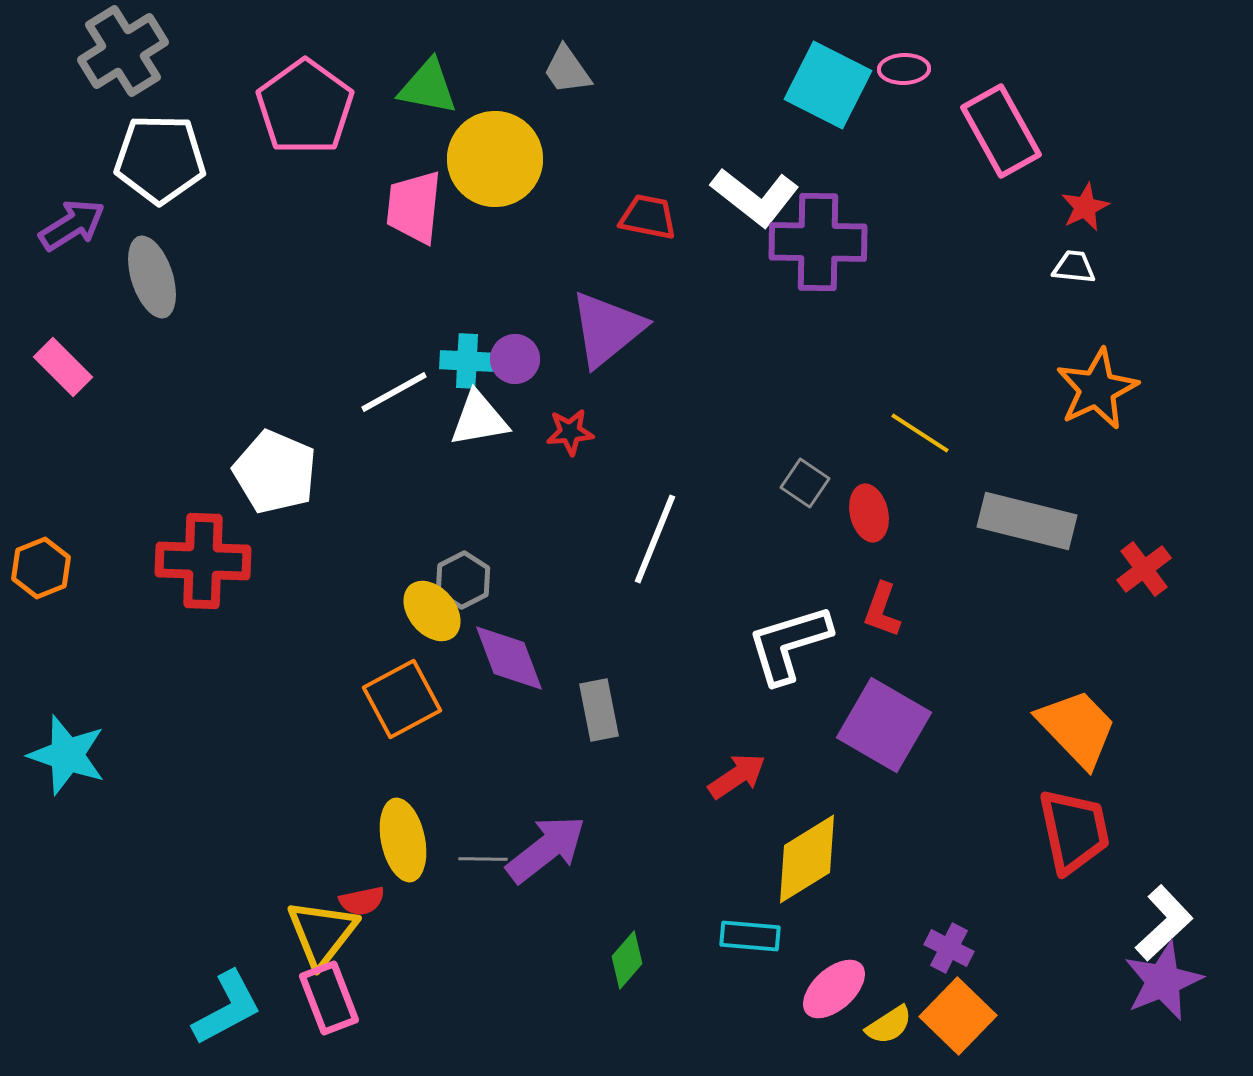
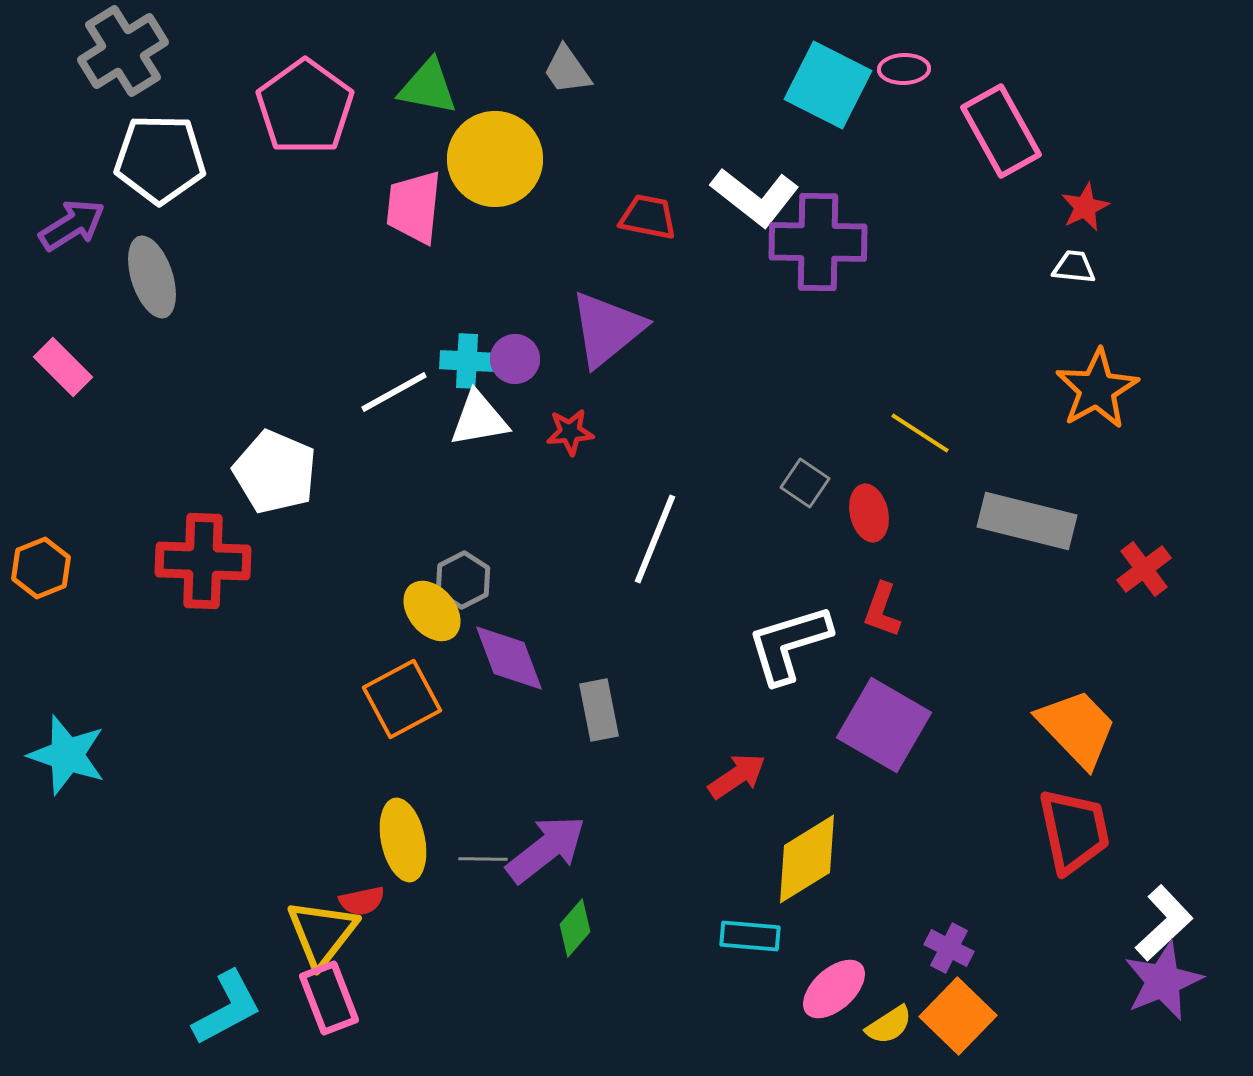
orange star at (1097, 389): rotated 4 degrees counterclockwise
green diamond at (627, 960): moved 52 px left, 32 px up
